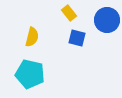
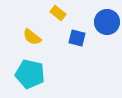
yellow rectangle: moved 11 px left; rotated 14 degrees counterclockwise
blue circle: moved 2 px down
yellow semicircle: rotated 114 degrees clockwise
